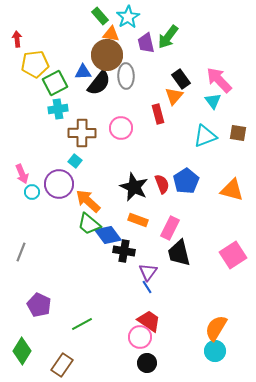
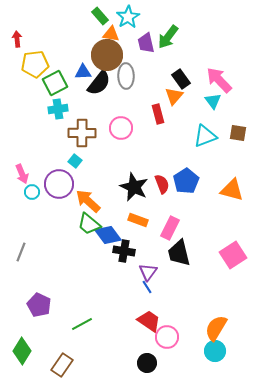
pink circle at (140, 337): moved 27 px right
